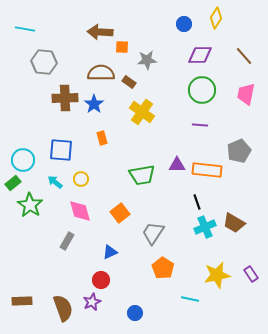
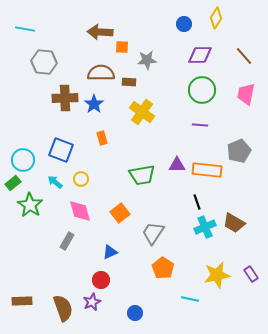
brown rectangle at (129, 82): rotated 32 degrees counterclockwise
blue square at (61, 150): rotated 15 degrees clockwise
